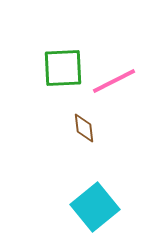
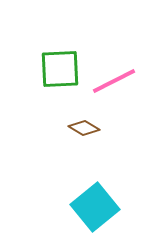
green square: moved 3 px left, 1 px down
brown diamond: rotated 52 degrees counterclockwise
